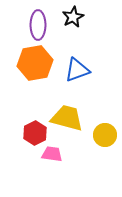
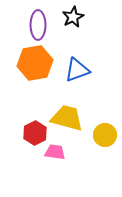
pink trapezoid: moved 3 px right, 2 px up
